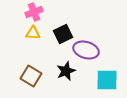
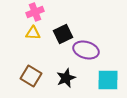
pink cross: moved 1 px right
black star: moved 7 px down
cyan square: moved 1 px right
